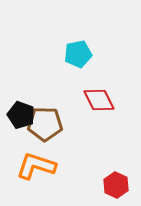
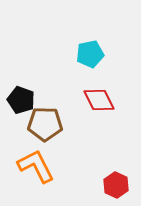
cyan pentagon: moved 12 px right
black pentagon: moved 15 px up
orange L-shape: rotated 45 degrees clockwise
